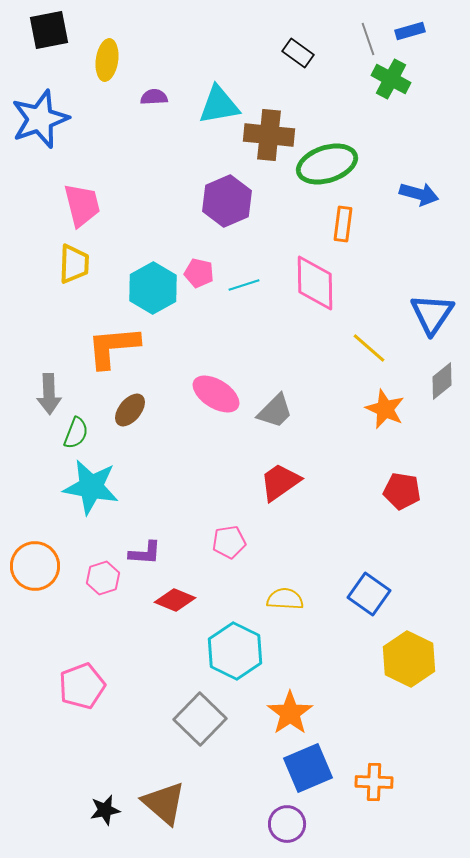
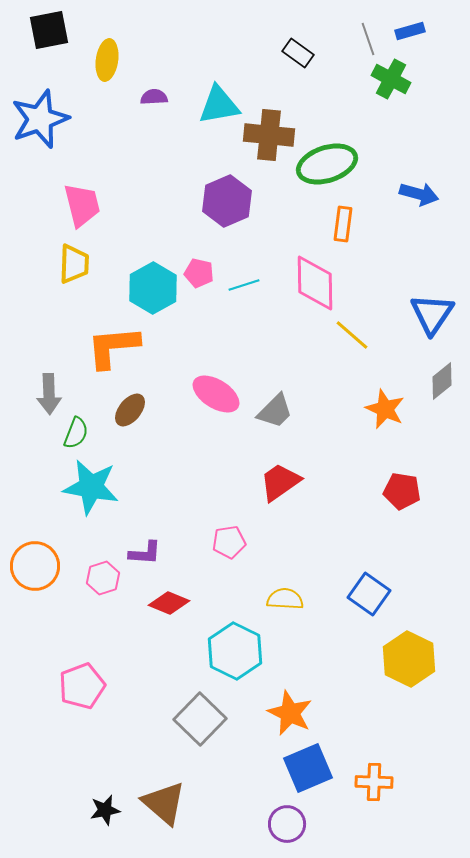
yellow line at (369, 348): moved 17 px left, 13 px up
red diamond at (175, 600): moved 6 px left, 3 px down
orange star at (290, 713): rotated 12 degrees counterclockwise
